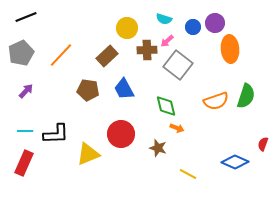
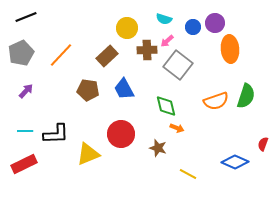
red rectangle: moved 1 px down; rotated 40 degrees clockwise
